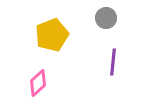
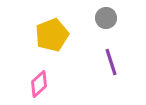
purple line: moved 2 px left; rotated 24 degrees counterclockwise
pink diamond: moved 1 px right, 1 px down
